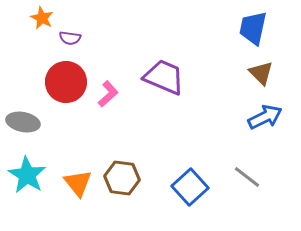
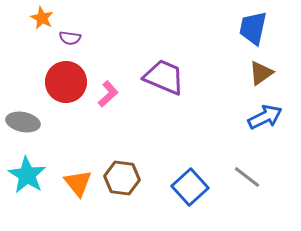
brown triangle: rotated 40 degrees clockwise
